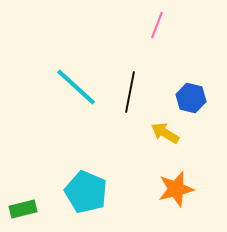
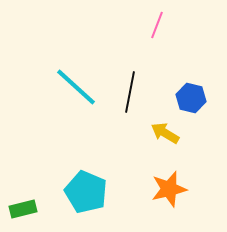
orange star: moved 7 px left
